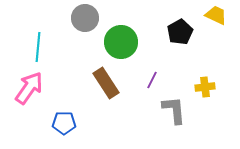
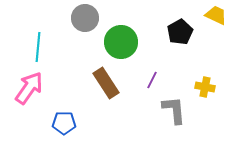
yellow cross: rotated 18 degrees clockwise
